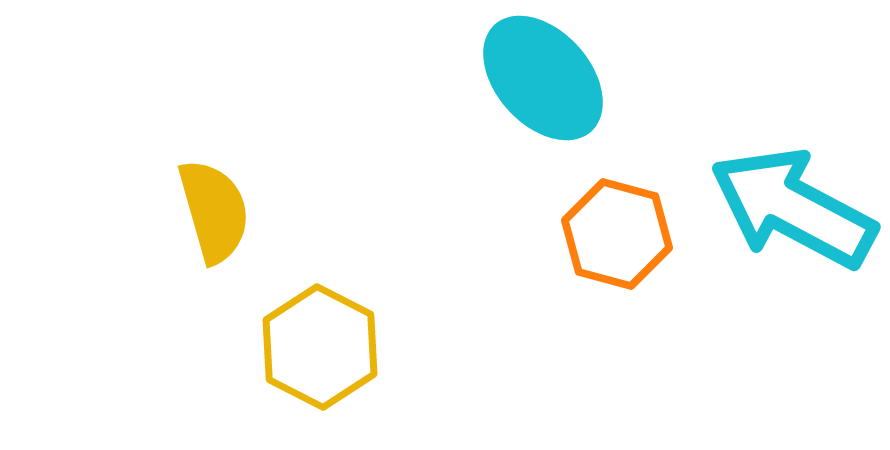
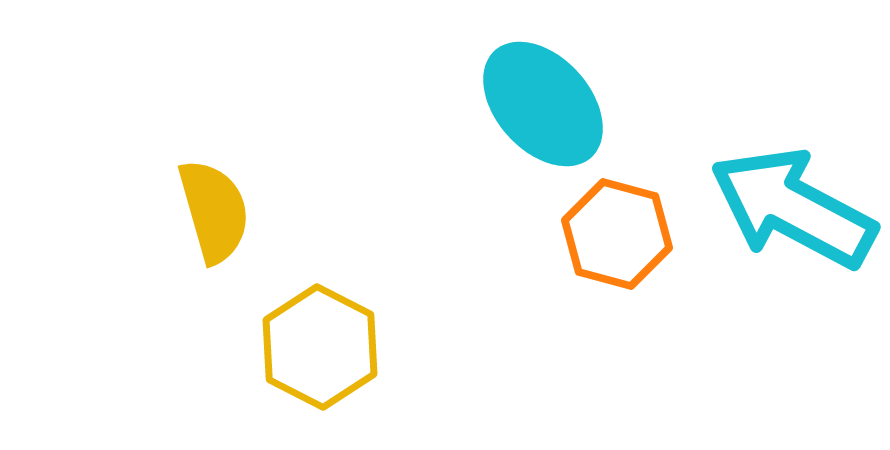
cyan ellipse: moved 26 px down
